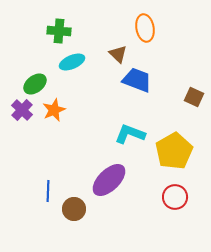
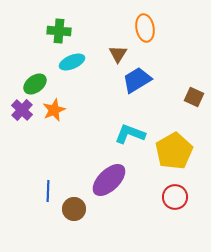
brown triangle: rotated 18 degrees clockwise
blue trapezoid: rotated 52 degrees counterclockwise
